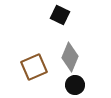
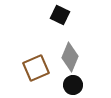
brown square: moved 2 px right, 1 px down
black circle: moved 2 px left
